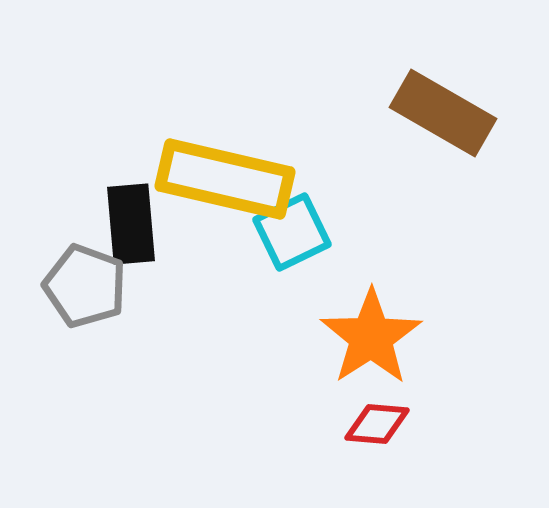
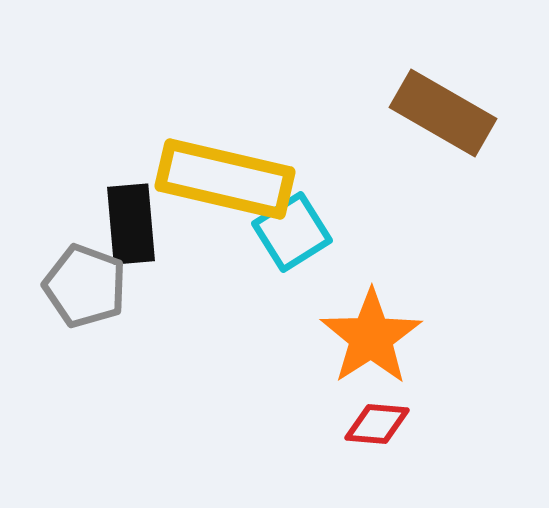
cyan square: rotated 6 degrees counterclockwise
